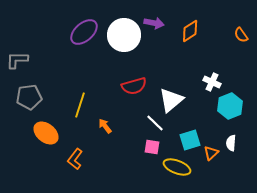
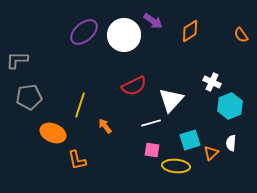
purple arrow: moved 1 px left, 2 px up; rotated 24 degrees clockwise
red semicircle: rotated 10 degrees counterclockwise
white triangle: rotated 8 degrees counterclockwise
white line: moved 4 px left; rotated 60 degrees counterclockwise
orange ellipse: moved 7 px right; rotated 15 degrees counterclockwise
pink square: moved 3 px down
orange L-shape: moved 2 px right, 1 px down; rotated 50 degrees counterclockwise
yellow ellipse: moved 1 px left, 1 px up; rotated 16 degrees counterclockwise
